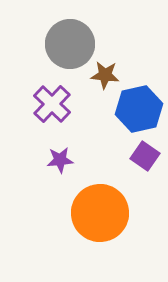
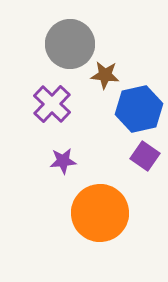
purple star: moved 3 px right, 1 px down
